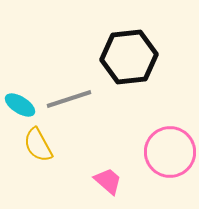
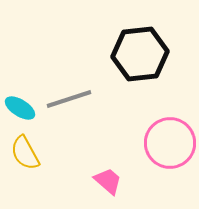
black hexagon: moved 11 px right, 3 px up
cyan ellipse: moved 3 px down
yellow semicircle: moved 13 px left, 8 px down
pink circle: moved 9 px up
